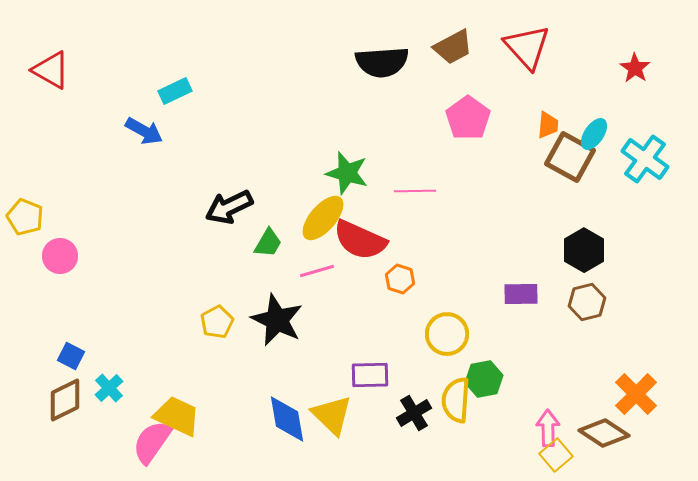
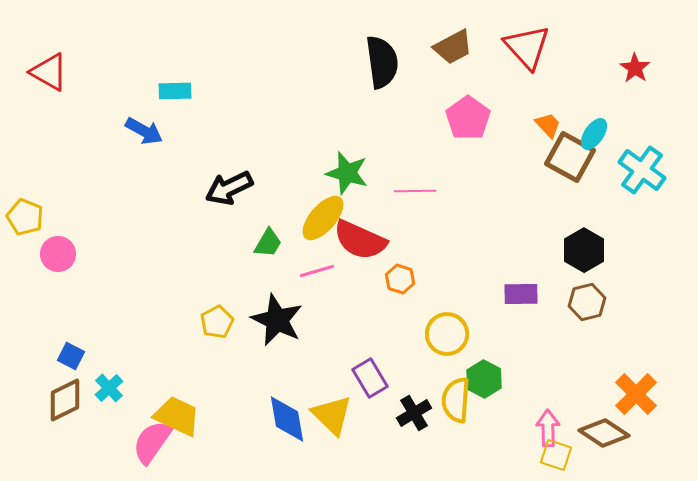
black semicircle at (382, 62): rotated 94 degrees counterclockwise
red triangle at (51, 70): moved 2 px left, 2 px down
cyan rectangle at (175, 91): rotated 24 degrees clockwise
orange trapezoid at (548, 125): rotated 48 degrees counterclockwise
cyan cross at (645, 159): moved 3 px left, 11 px down
black arrow at (229, 207): moved 19 px up
pink circle at (60, 256): moved 2 px left, 2 px up
purple rectangle at (370, 375): moved 3 px down; rotated 60 degrees clockwise
green hexagon at (484, 379): rotated 21 degrees counterclockwise
yellow square at (556, 455): rotated 32 degrees counterclockwise
